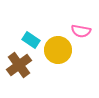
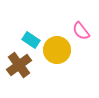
pink semicircle: rotated 42 degrees clockwise
yellow circle: moved 1 px left
